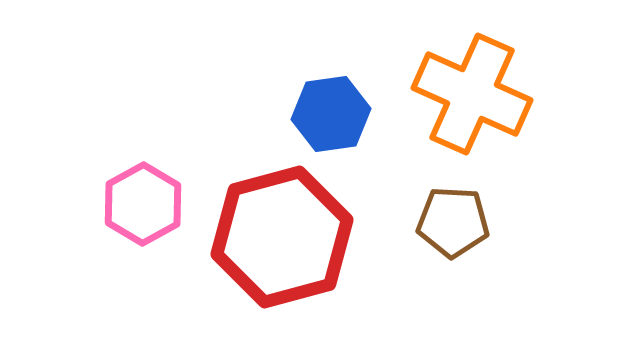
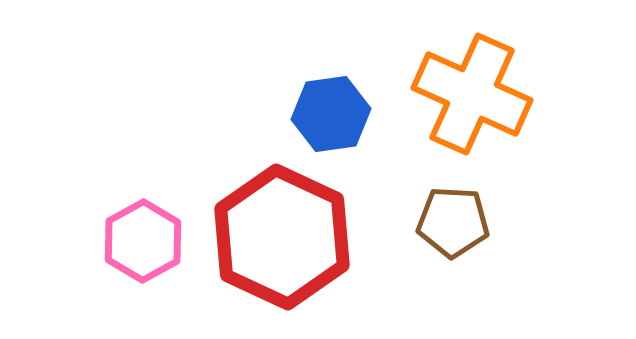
pink hexagon: moved 37 px down
red hexagon: rotated 20 degrees counterclockwise
